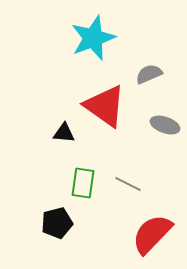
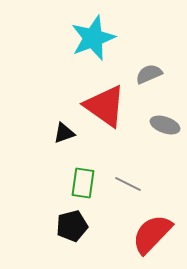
black triangle: rotated 25 degrees counterclockwise
black pentagon: moved 15 px right, 3 px down
